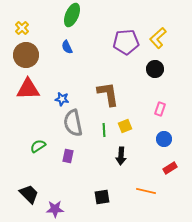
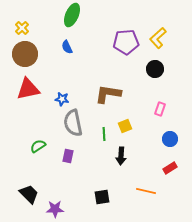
brown circle: moved 1 px left, 1 px up
red triangle: rotated 10 degrees counterclockwise
brown L-shape: rotated 72 degrees counterclockwise
green line: moved 4 px down
blue circle: moved 6 px right
